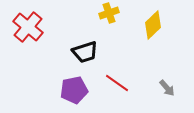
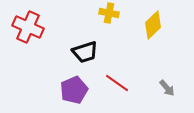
yellow cross: rotated 30 degrees clockwise
red cross: rotated 16 degrees counterclockwise
purple pentagon: rotated 12 degrees counterclockwise
